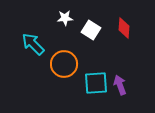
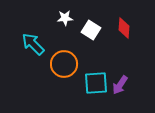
purple arrow: rotated 126 degrees counterclockwise
